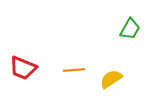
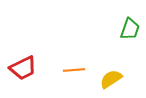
green trapezoid: rotated 10 degrees counterclockwise
red trapezoid: rotated 48 degrees counterclockwise
